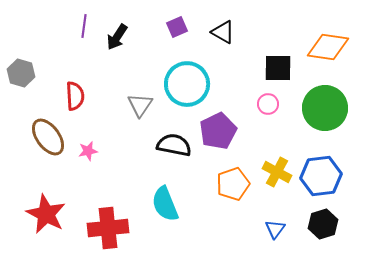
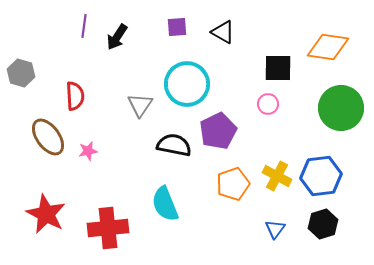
purple square: rotated 20 degrees clockwise
green circle: moved 16 px right
yellow cross: moved 4 px down
